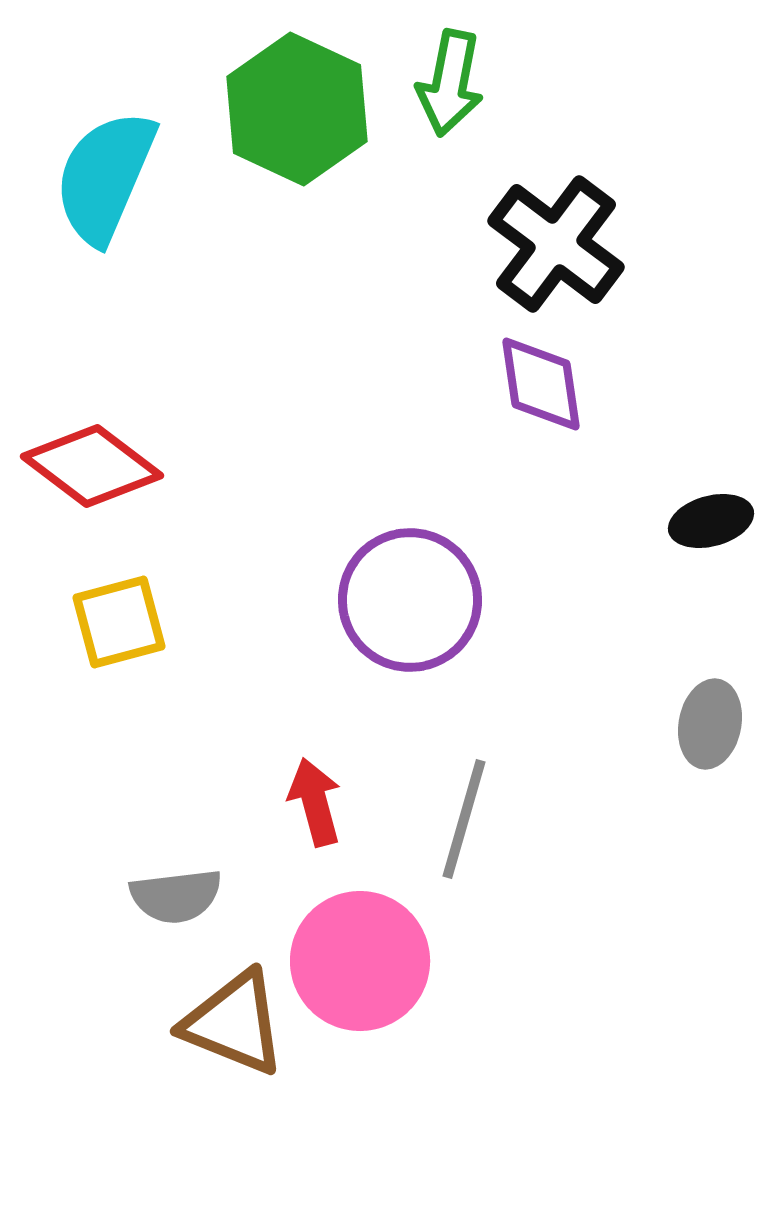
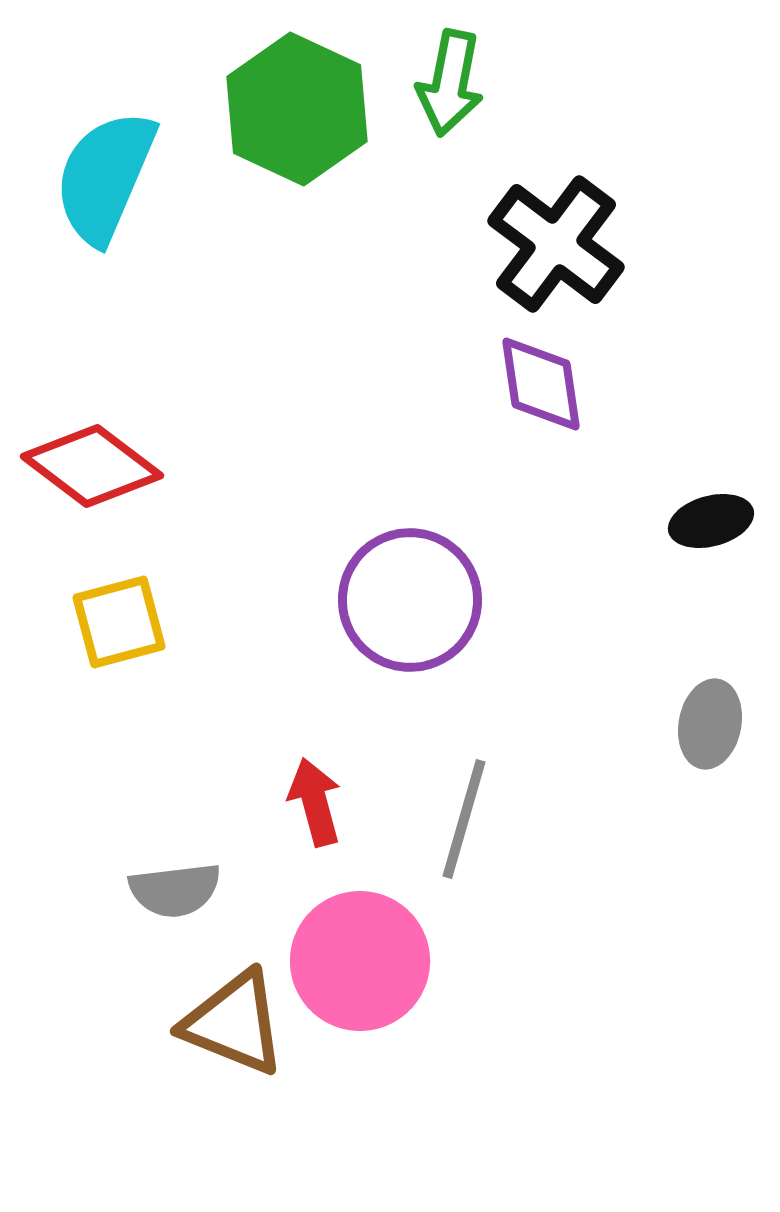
gray semicircle: moved 1 px left, 6 px up
